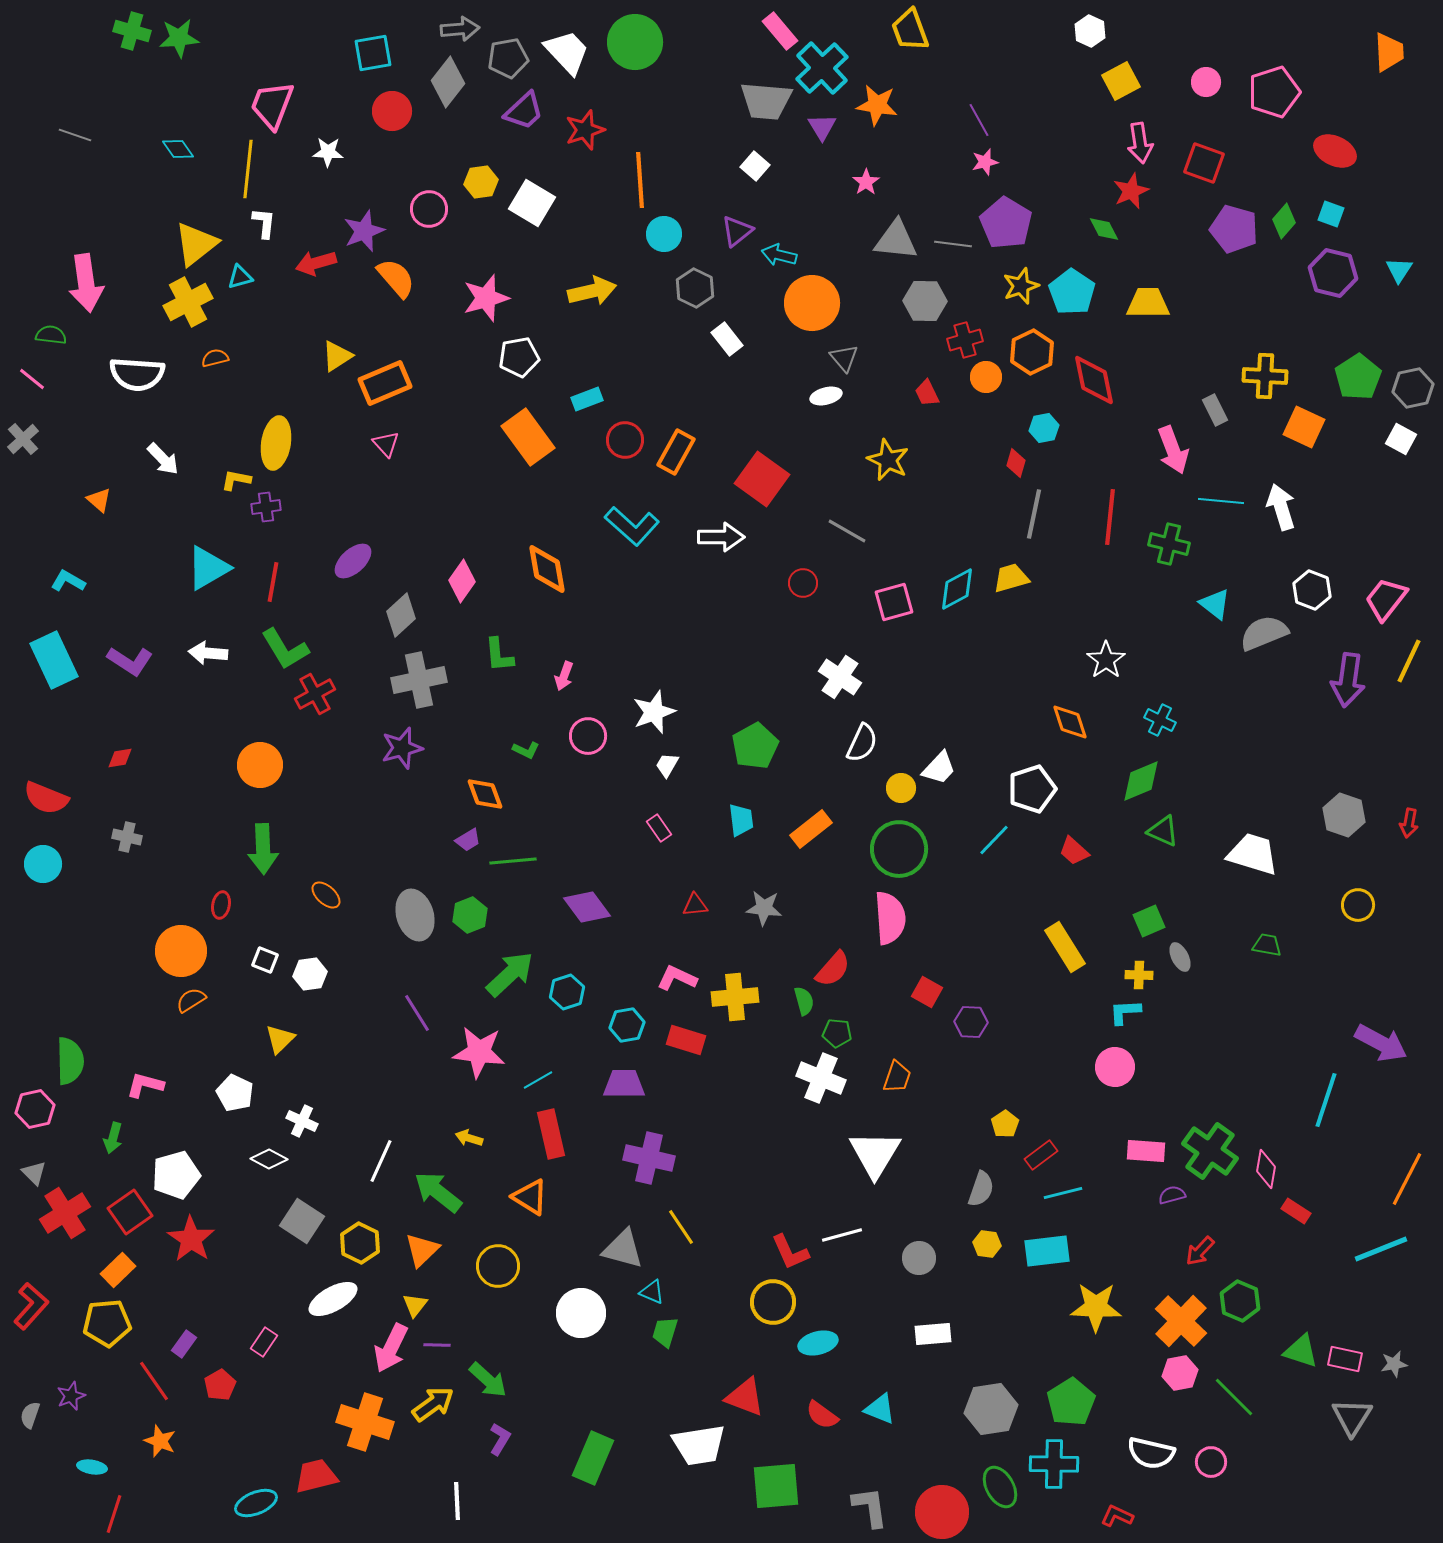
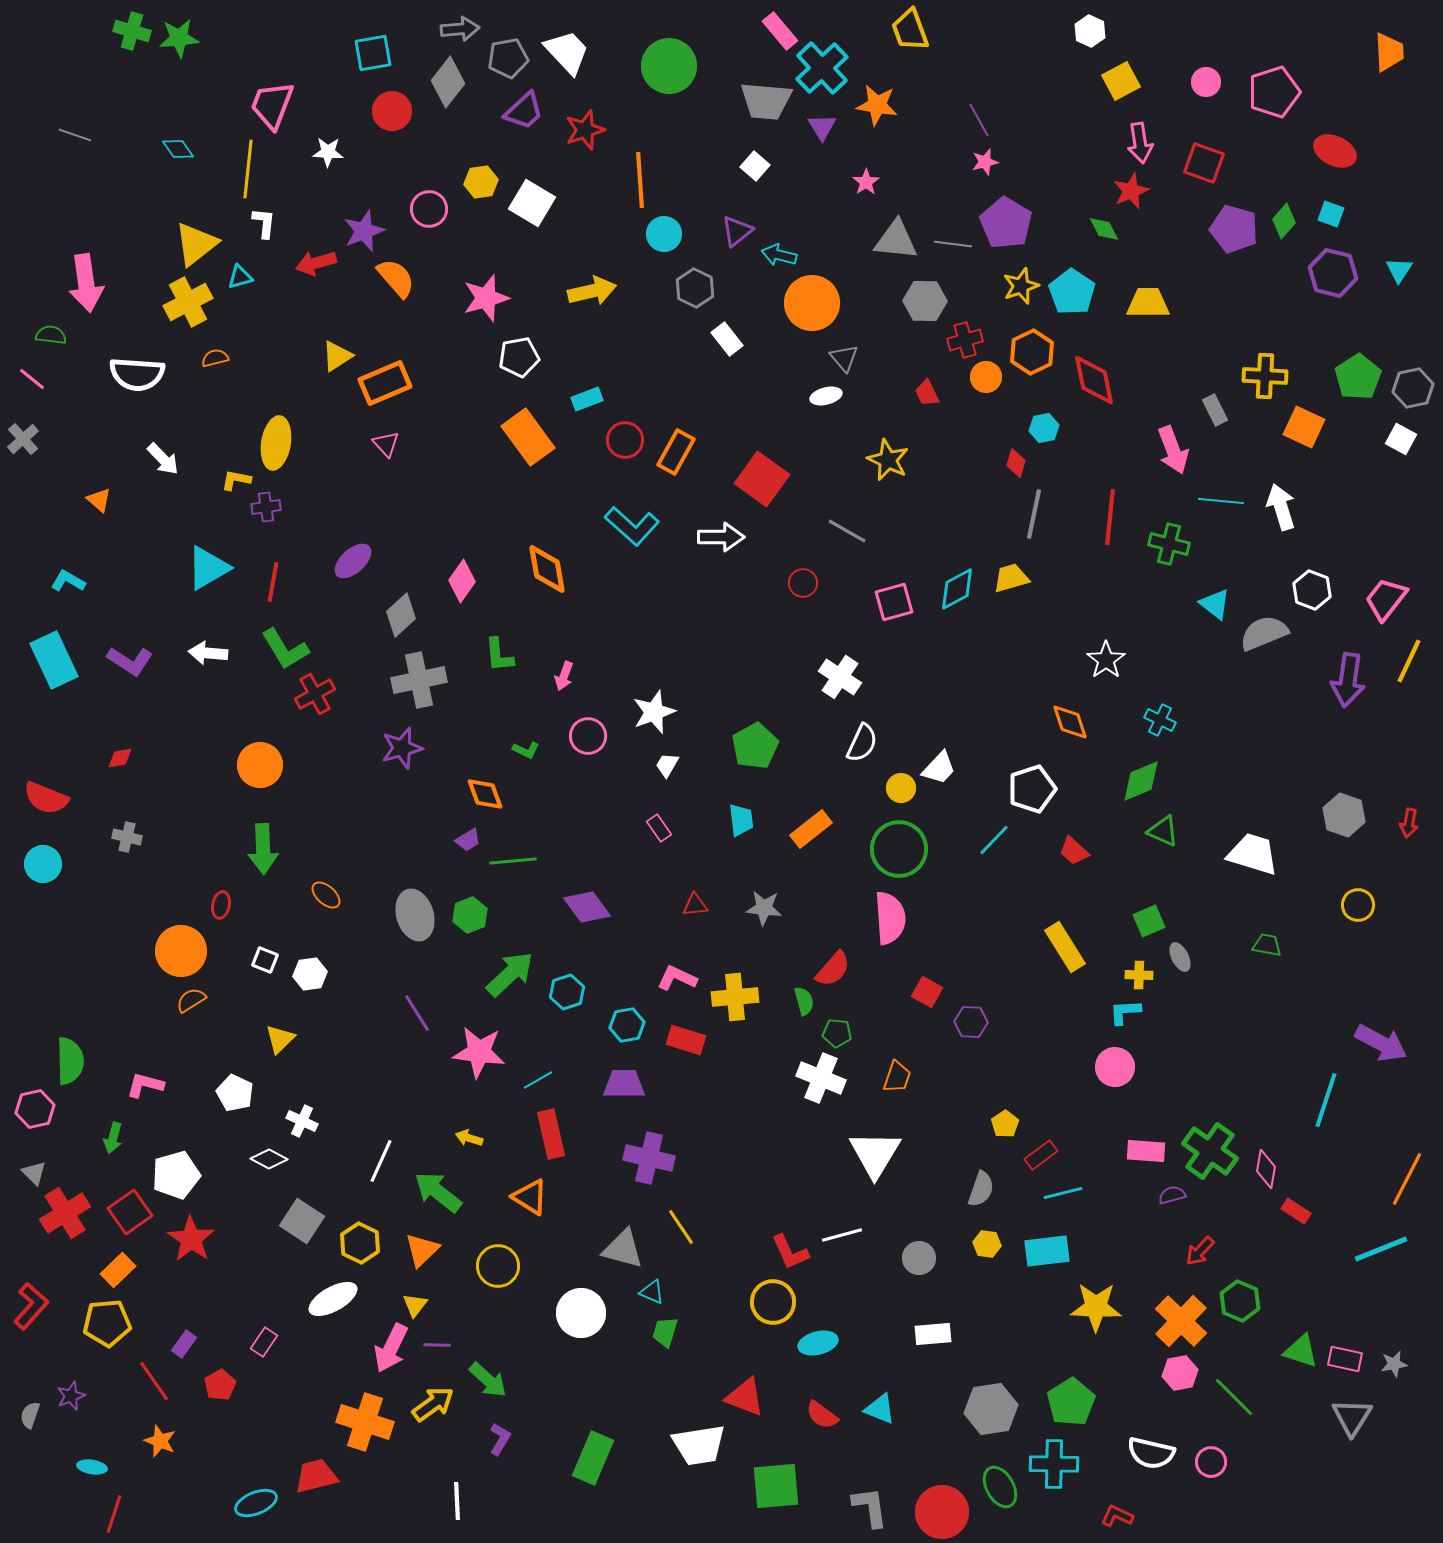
green circle at (635, 42): moved 34 px right, 24 px down
